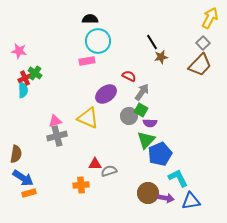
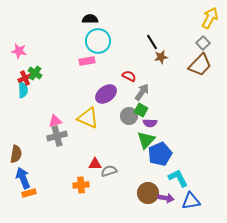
blue arrow: rotated 145 degrees counterclockwise
